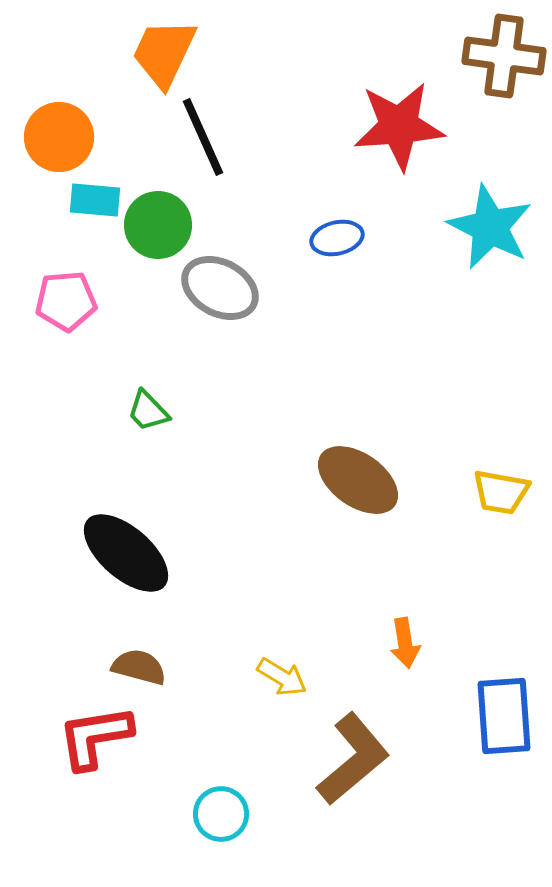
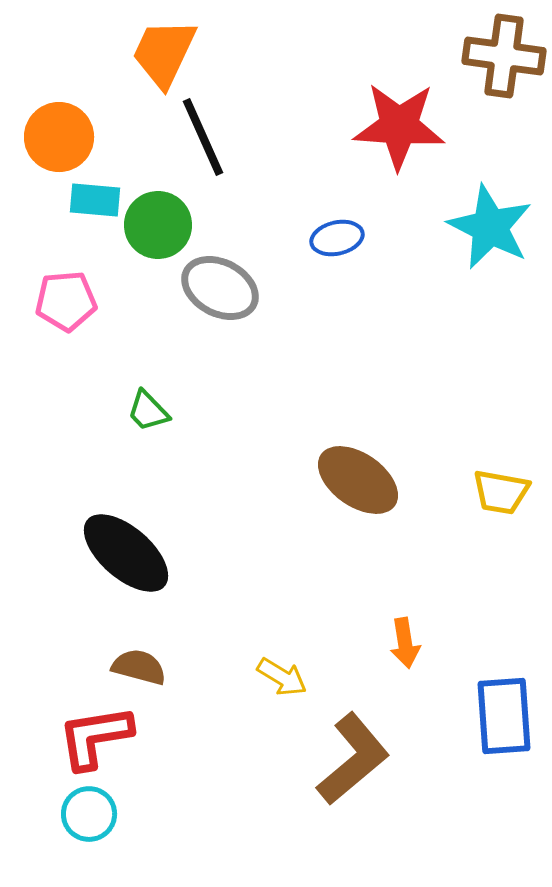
red star: rotated 8 degrees clockwise
cyan circle: moved 132 px left
